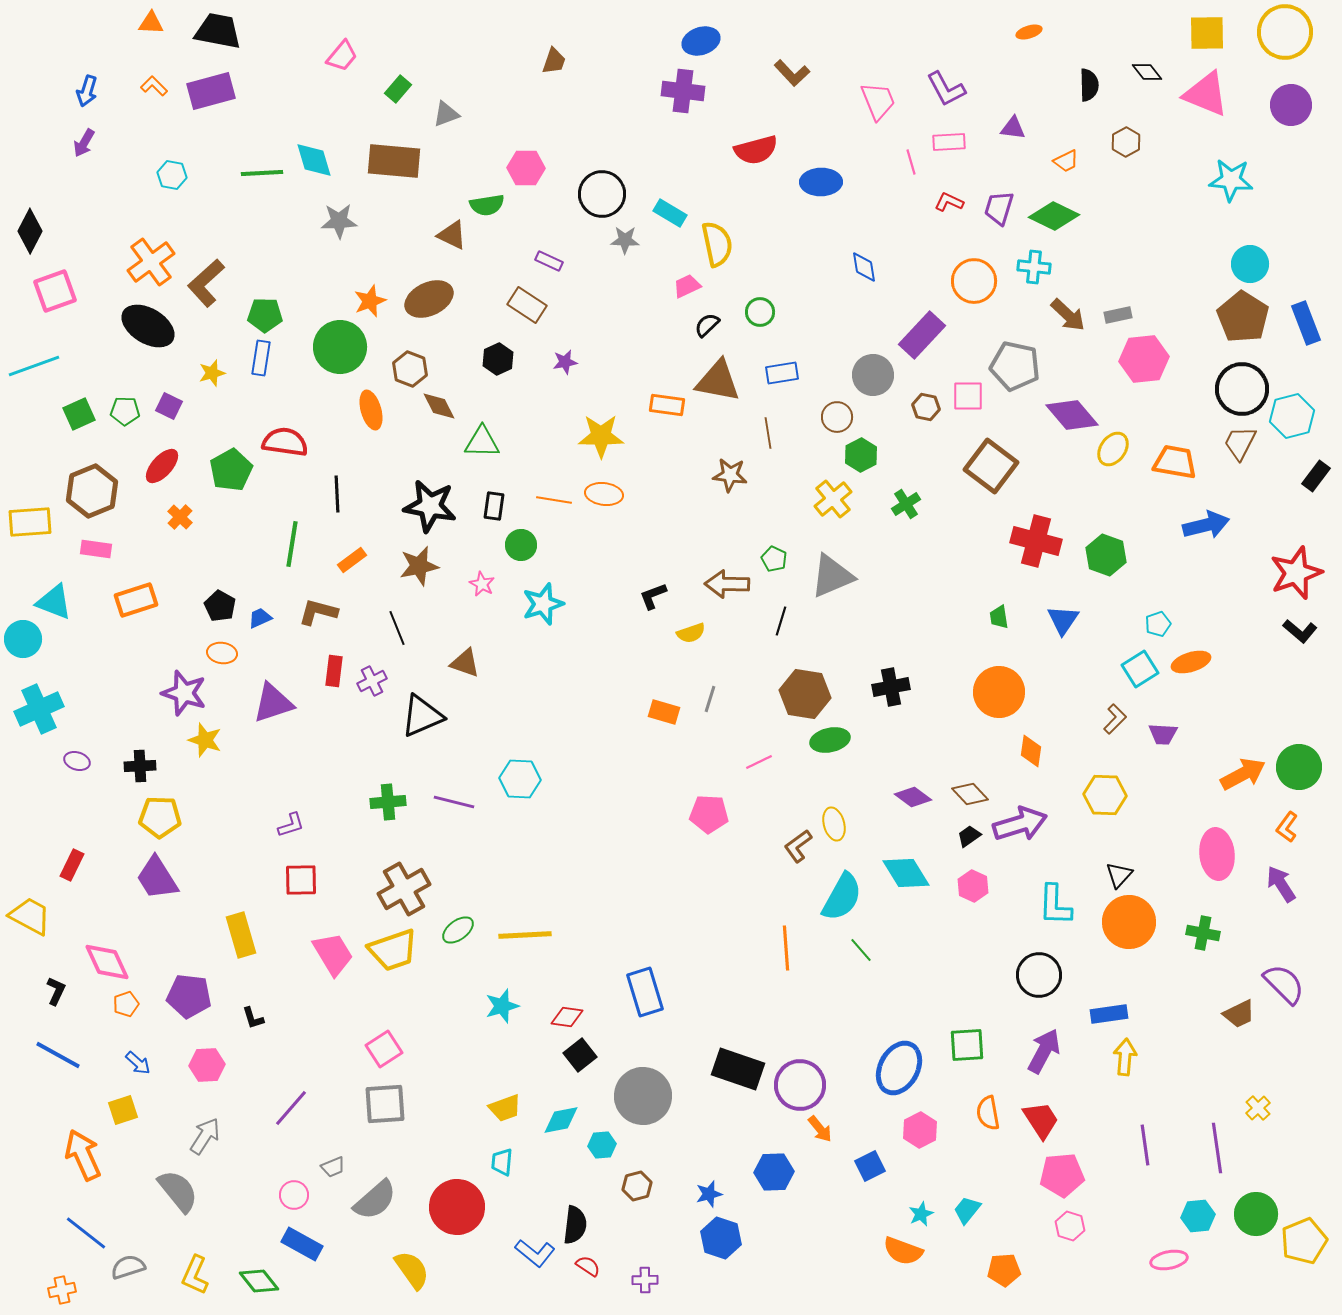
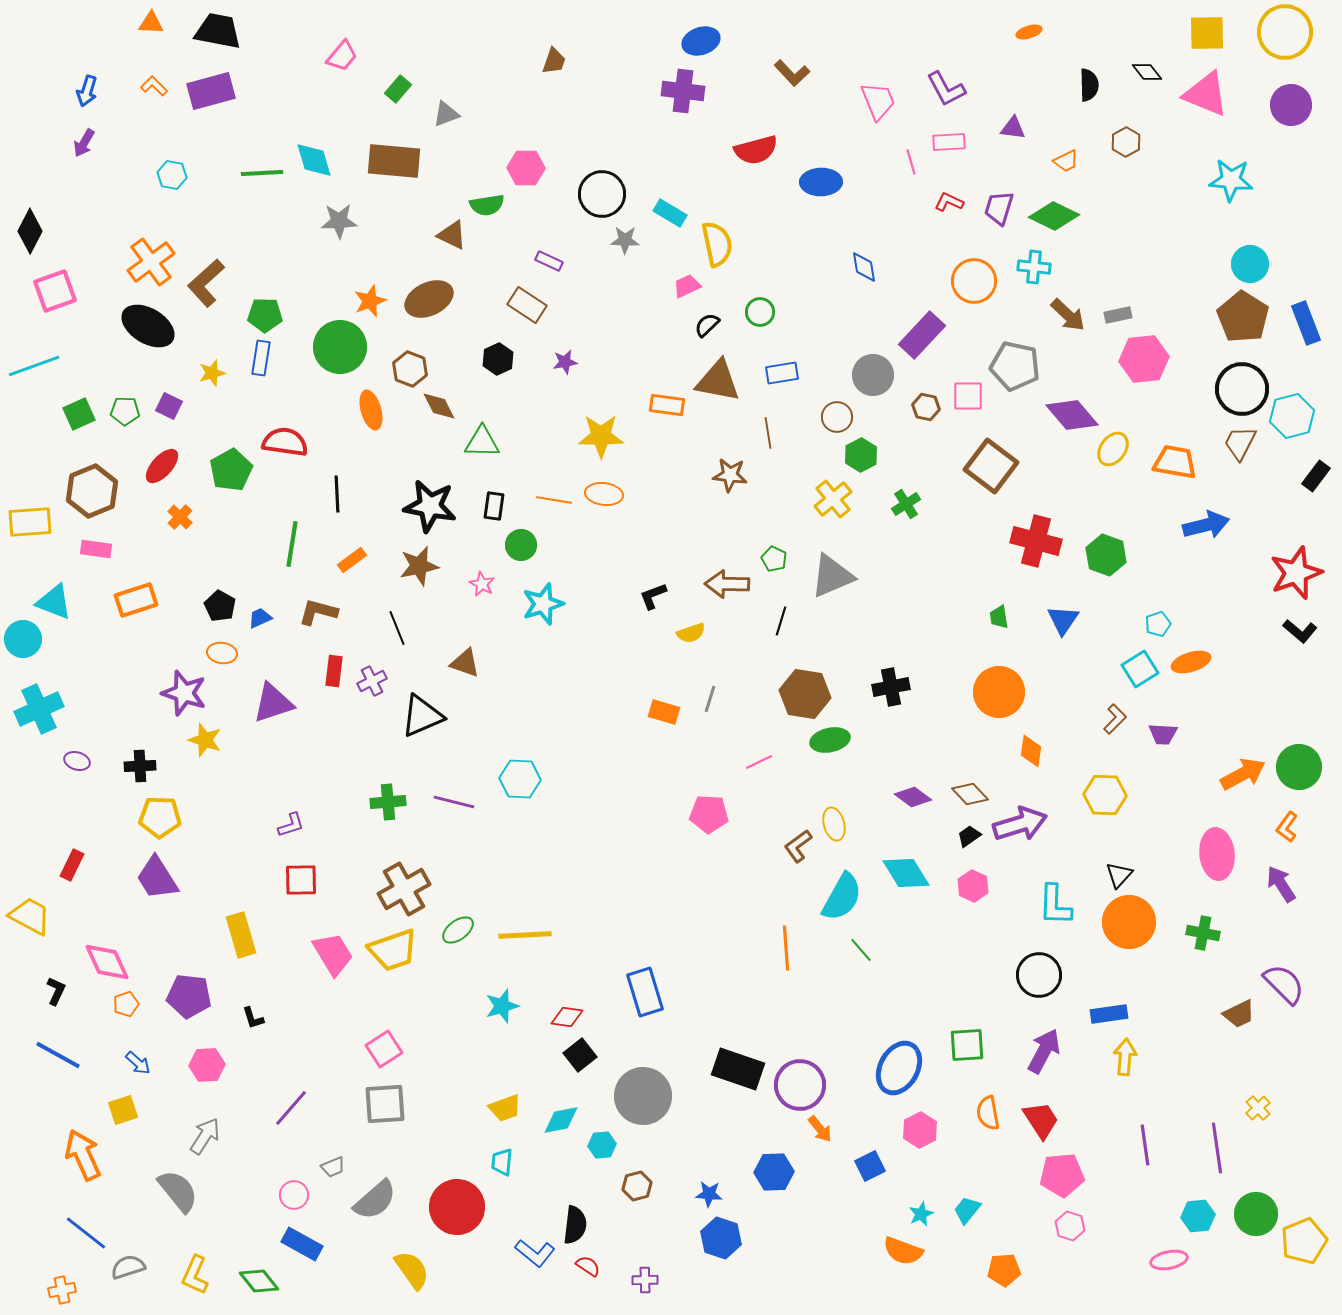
blue star at (709, 1194): rotated 20 degrees clockwise
